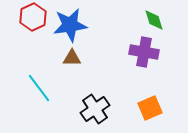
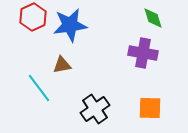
green diamond: moved 1 px left, 2 px up
purple cross: moved 1 px left, 1 px down
brown triangle: moved 10 px left, 7 px down; rotated 12 degrees counterclockwise
orange square: rotated 25 degrees clockwise
